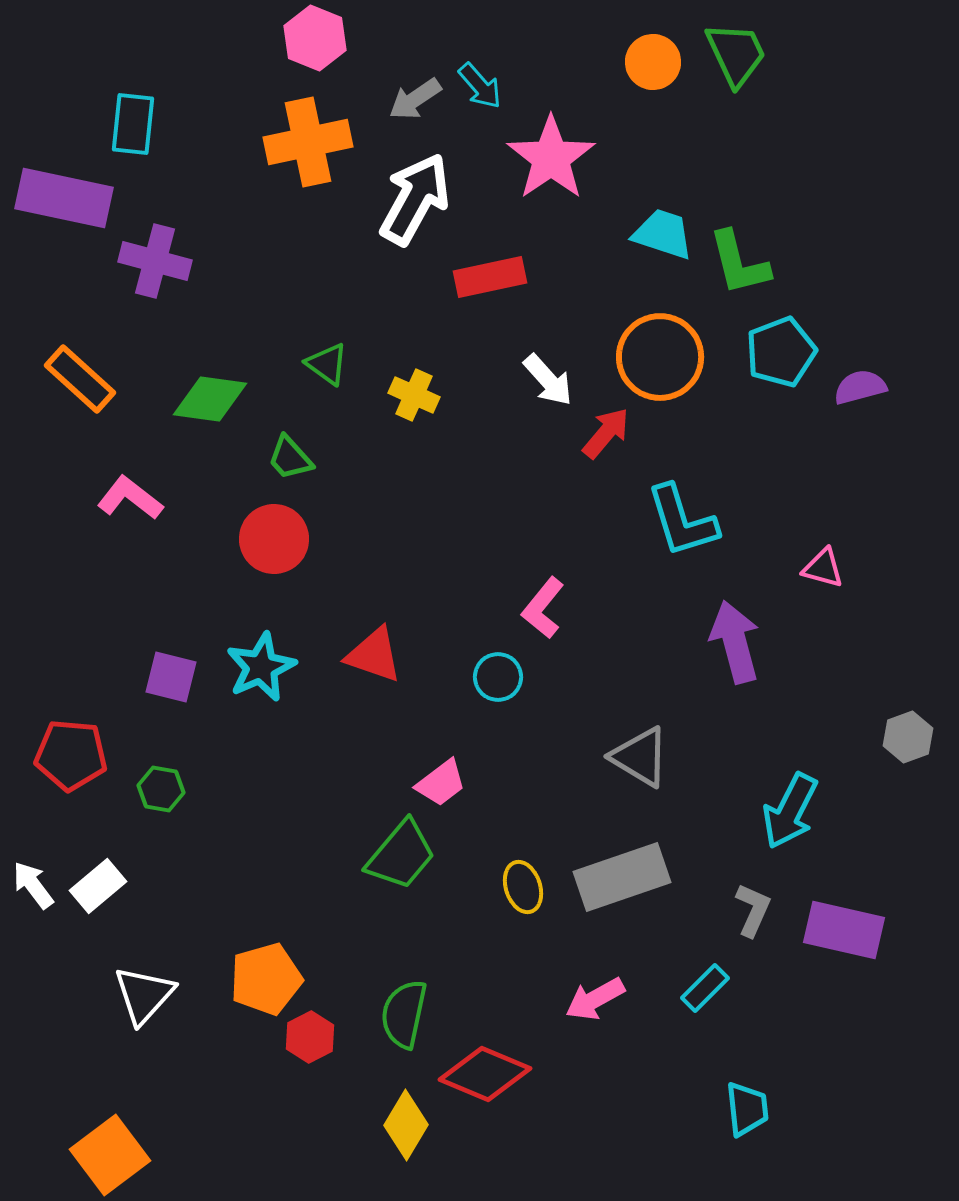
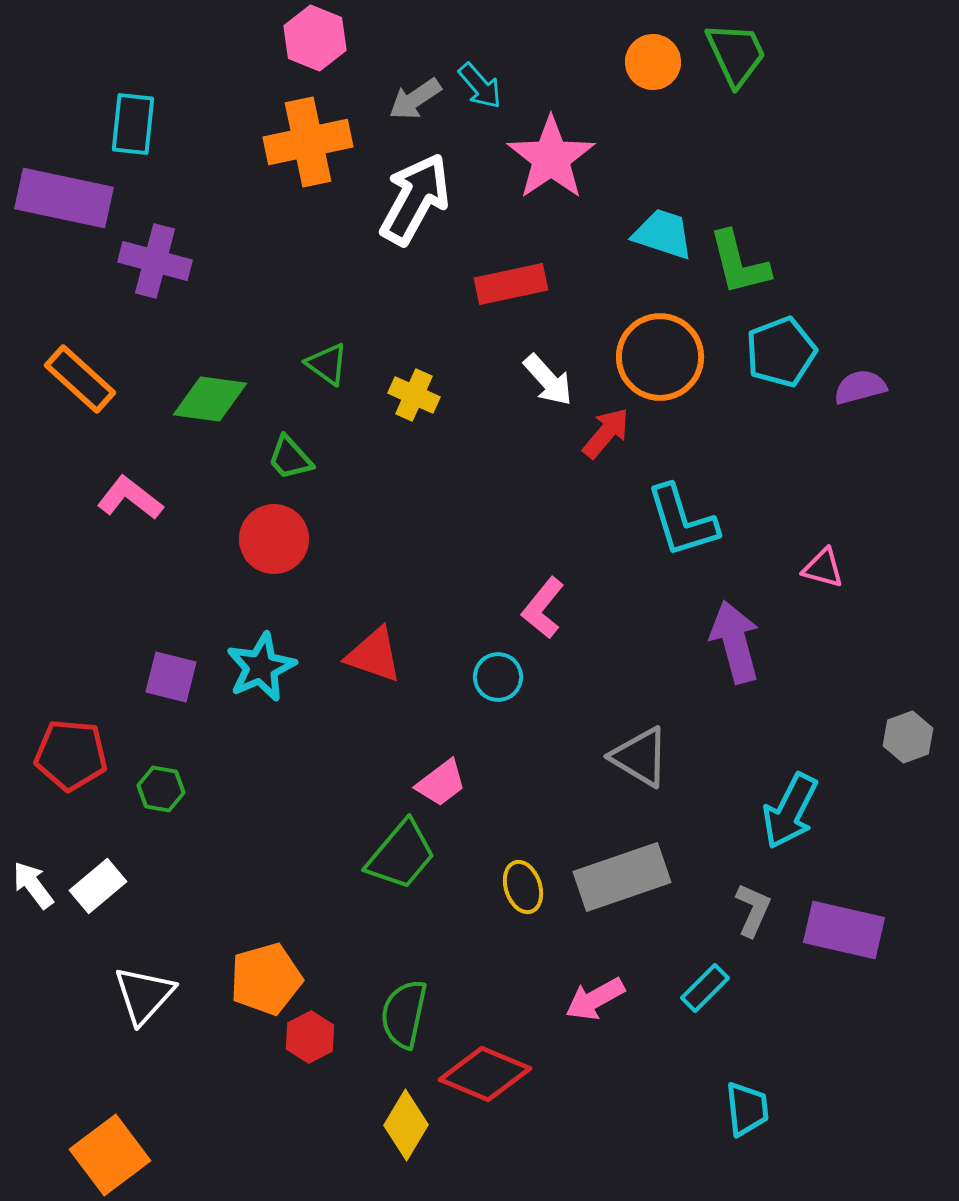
red rectangle at (490, 277): moved 21 px right, 7 px down
